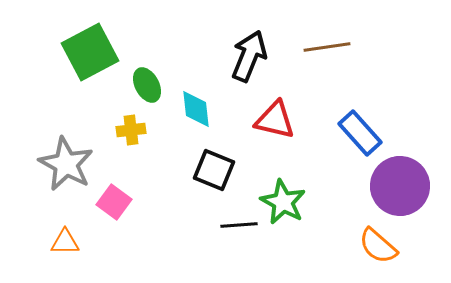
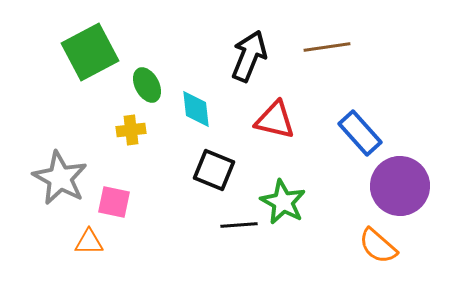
gray star: moved 6 px left, 14 px down
pink square: rotated 24 degrees counterclockwise
orange triangle: moved 24 px right
